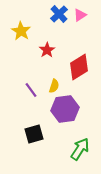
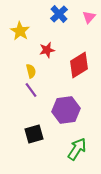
pink triangle: moved 9 px right, 2 px down; rotated 16 degrees counterclockwise
yellow star: moved 1 px left
red star: rotated 21 degrees clockwise
red diamond: moved 2 px up
yellow semicircle: moved 23 px left, 15 px up; rotated 32 degrees counterclockwise
purple hexagon: moved 1 px right, 1 px down
green arrow: moved 3 px left
